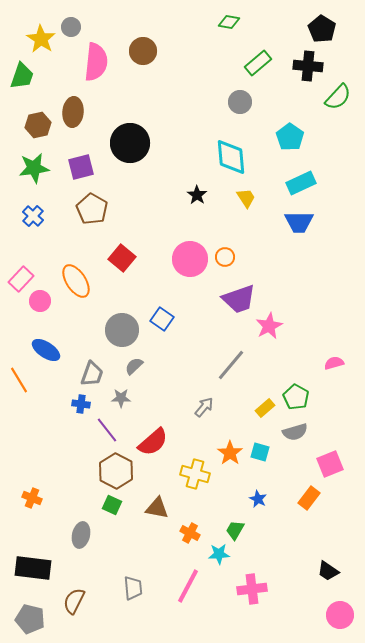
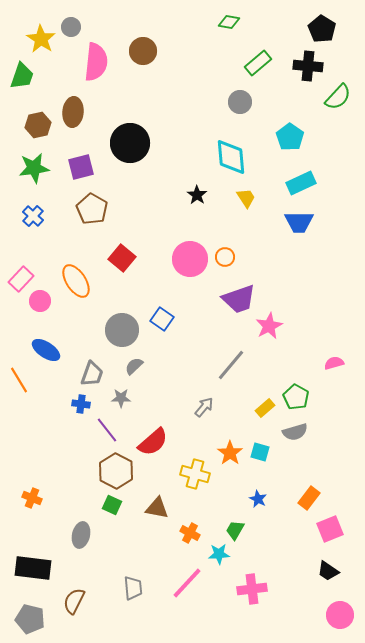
pink square at (330, 464): moved 65 px down
pink line at (188, 586): moved 1 px left, 3 px up; rotated 15 degrees clockwise
